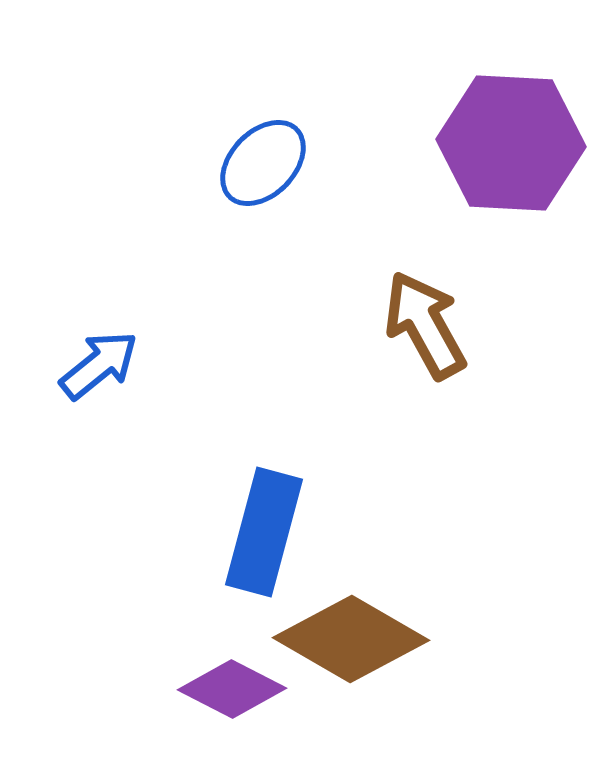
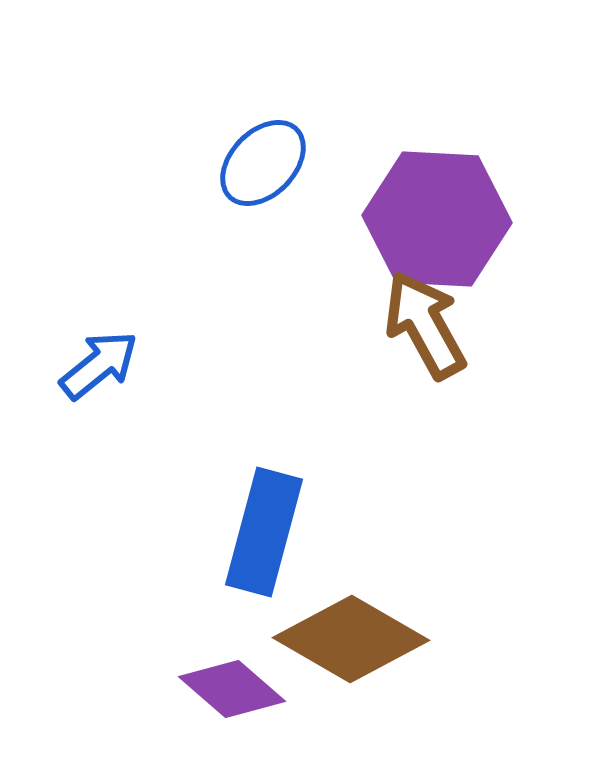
purple hexagon: moved 74 px left, 76 px down
purple diamond: rotated 14 degrees clockwise
